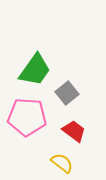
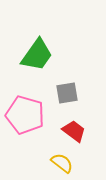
green trapezoid: moved 2 px right, 15 px up
gray square: rotated 30 degrees clockwise
pink pentagon: moved 2 px left, 2 px up; rotated 12 degrees clockwise
